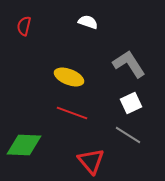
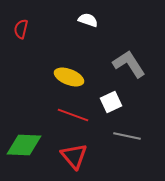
white semicircle: moved 2 px up
red semicircle: moved 3 px left, 3 px down
white square: moved 20 px left, 1 px up
red line: moved 1 px right, 2 px down
gray line: moved 1 px left, 1 px down; rotated 20 degrees counterclockwise
red triangle: moved 17 px left, 5 px up
